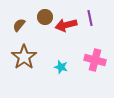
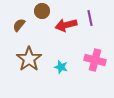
brown circle: moved 3 px left, 6 px up
brown star: moved 5 px right, 2 px down
